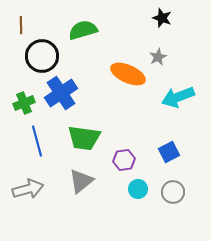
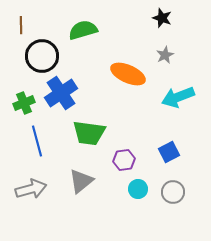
gray star: moved 7 px right, 2 px up
green trapezoid: moved 5 px right, 5 px up
gray arrow: moved 3 px right
